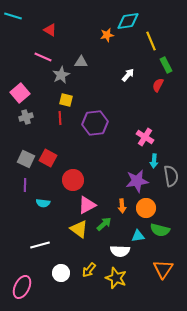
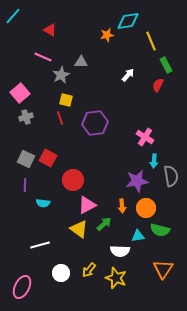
cyan line: rotated 66 degrees counterclockwise
red line: rotated 16 degrees counterclockwise
